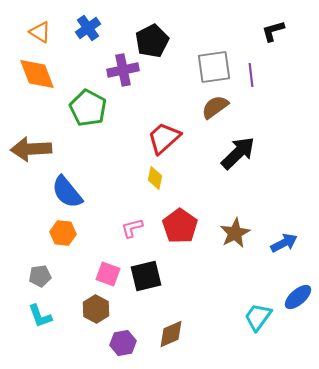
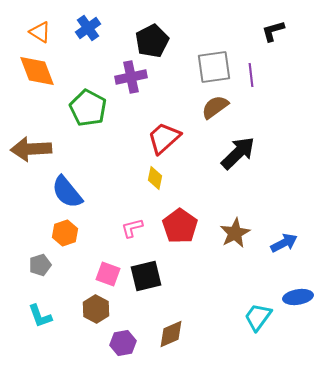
purple cross: moved 8 px right, 7 px down
orange diamond: moved 3 px up
orange hexagon: moved 2 px right; rotated 25 degrees counterclockwise
gray pentagon: moved 11 px up; rotated 10 degrees counterclockwise
blue ellipse: rotated 32 degrees clockwise
